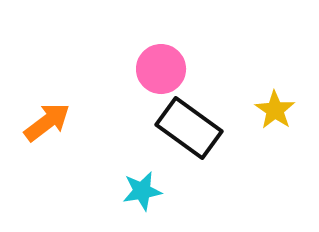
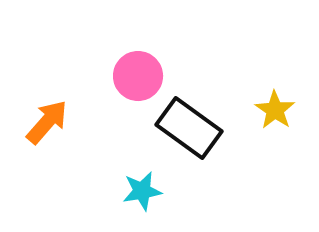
pink circle: moved 23 px left, 7 px down
orange arrow: rotated 12 degrees counterclockwise
